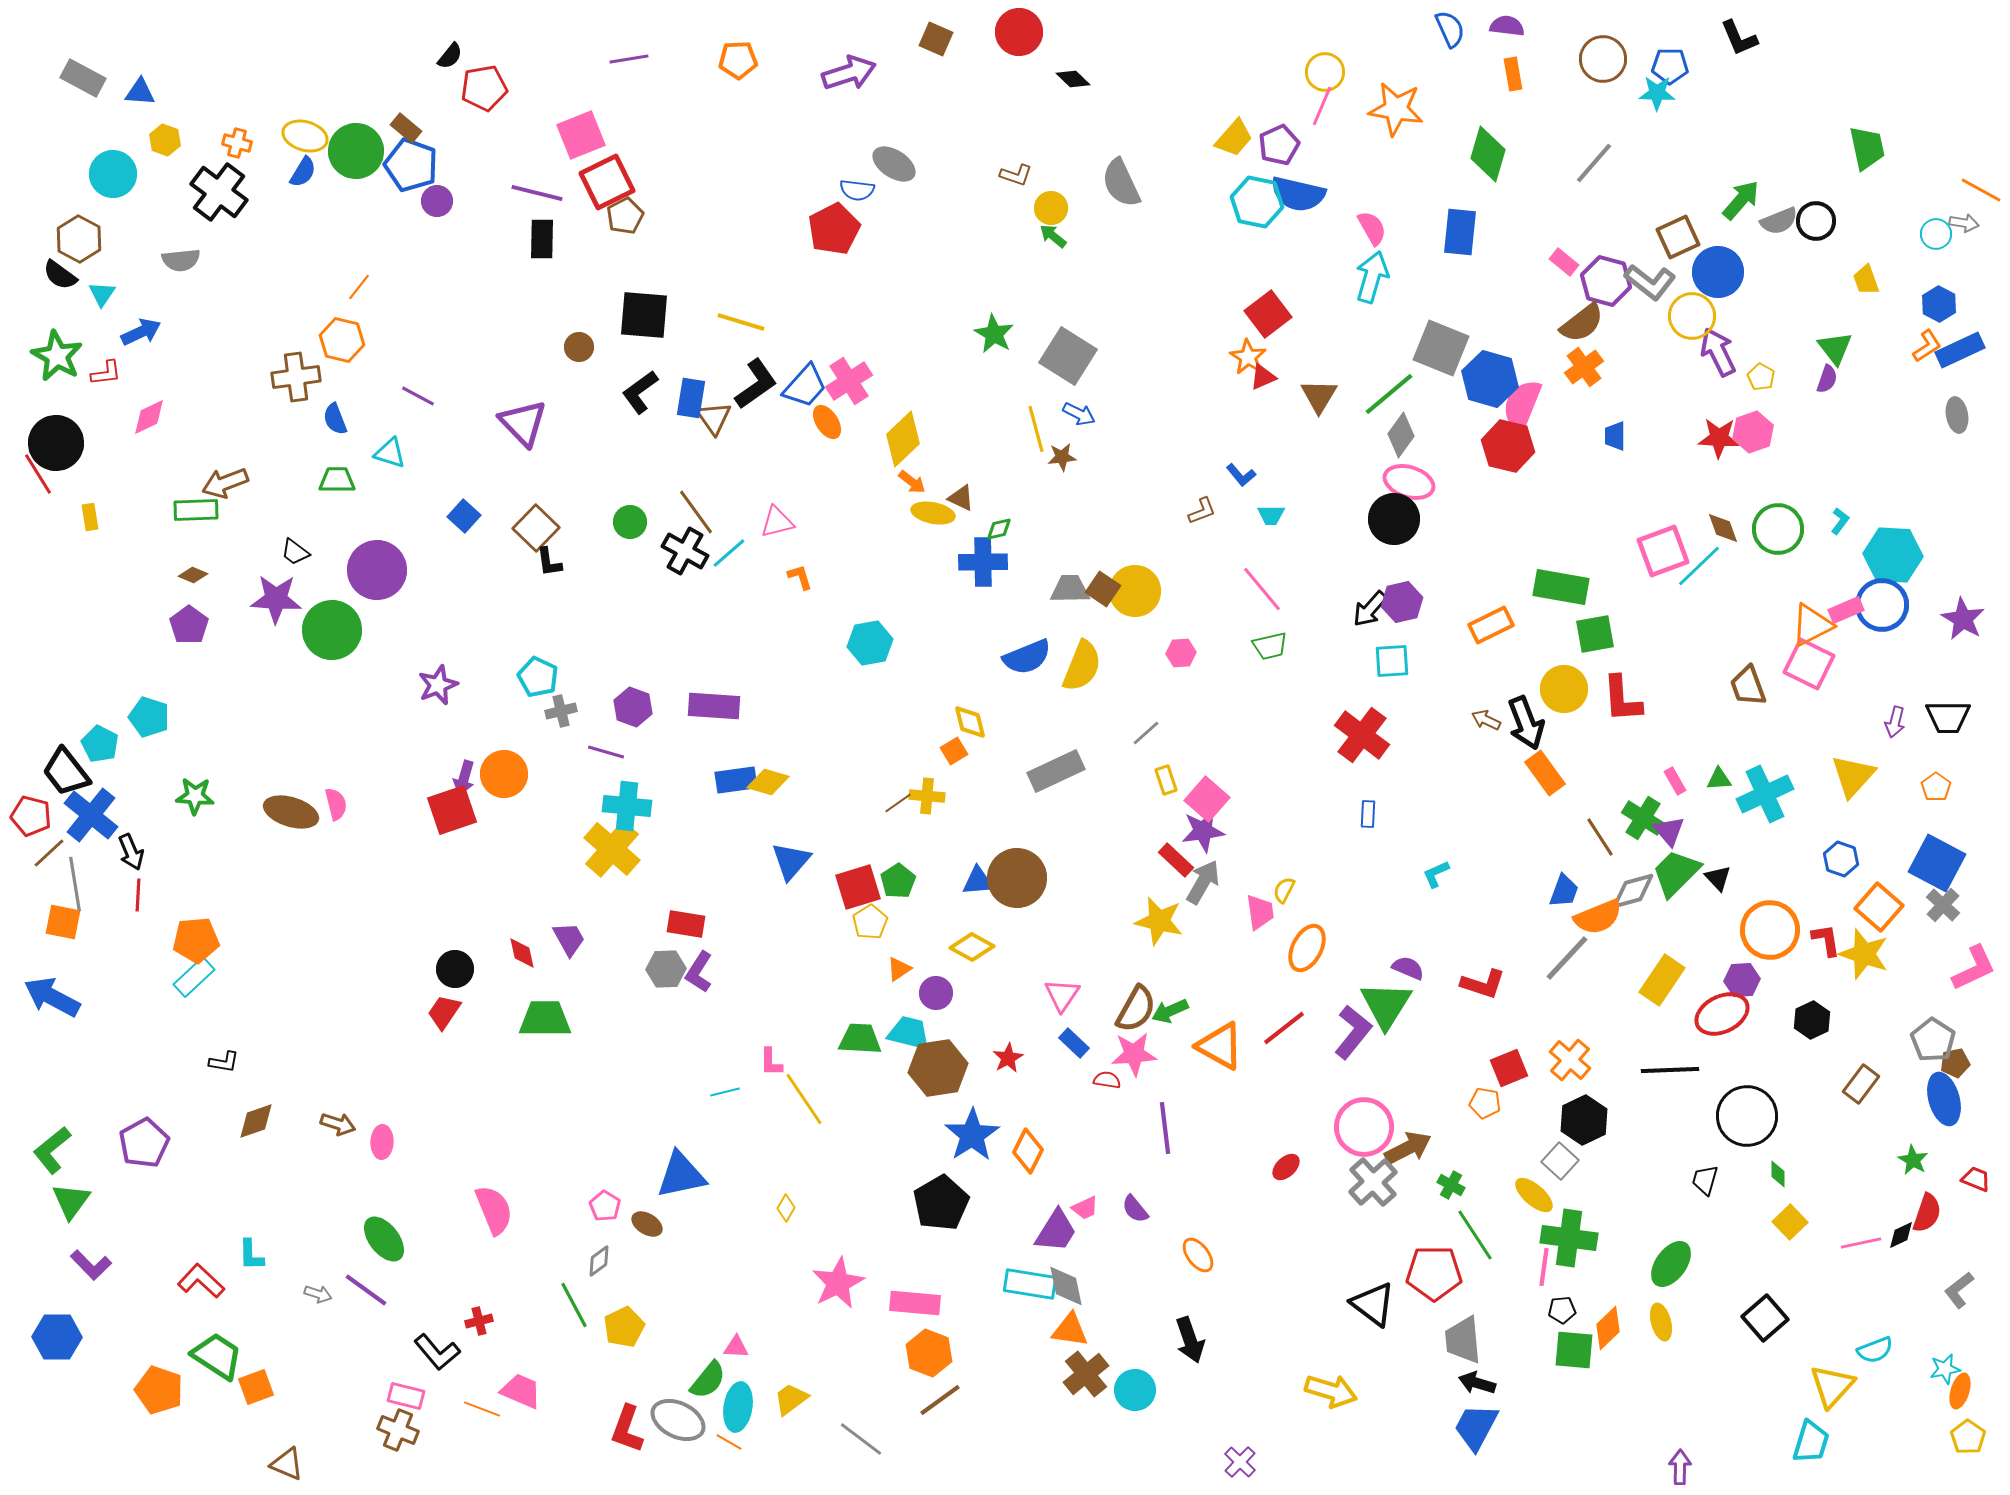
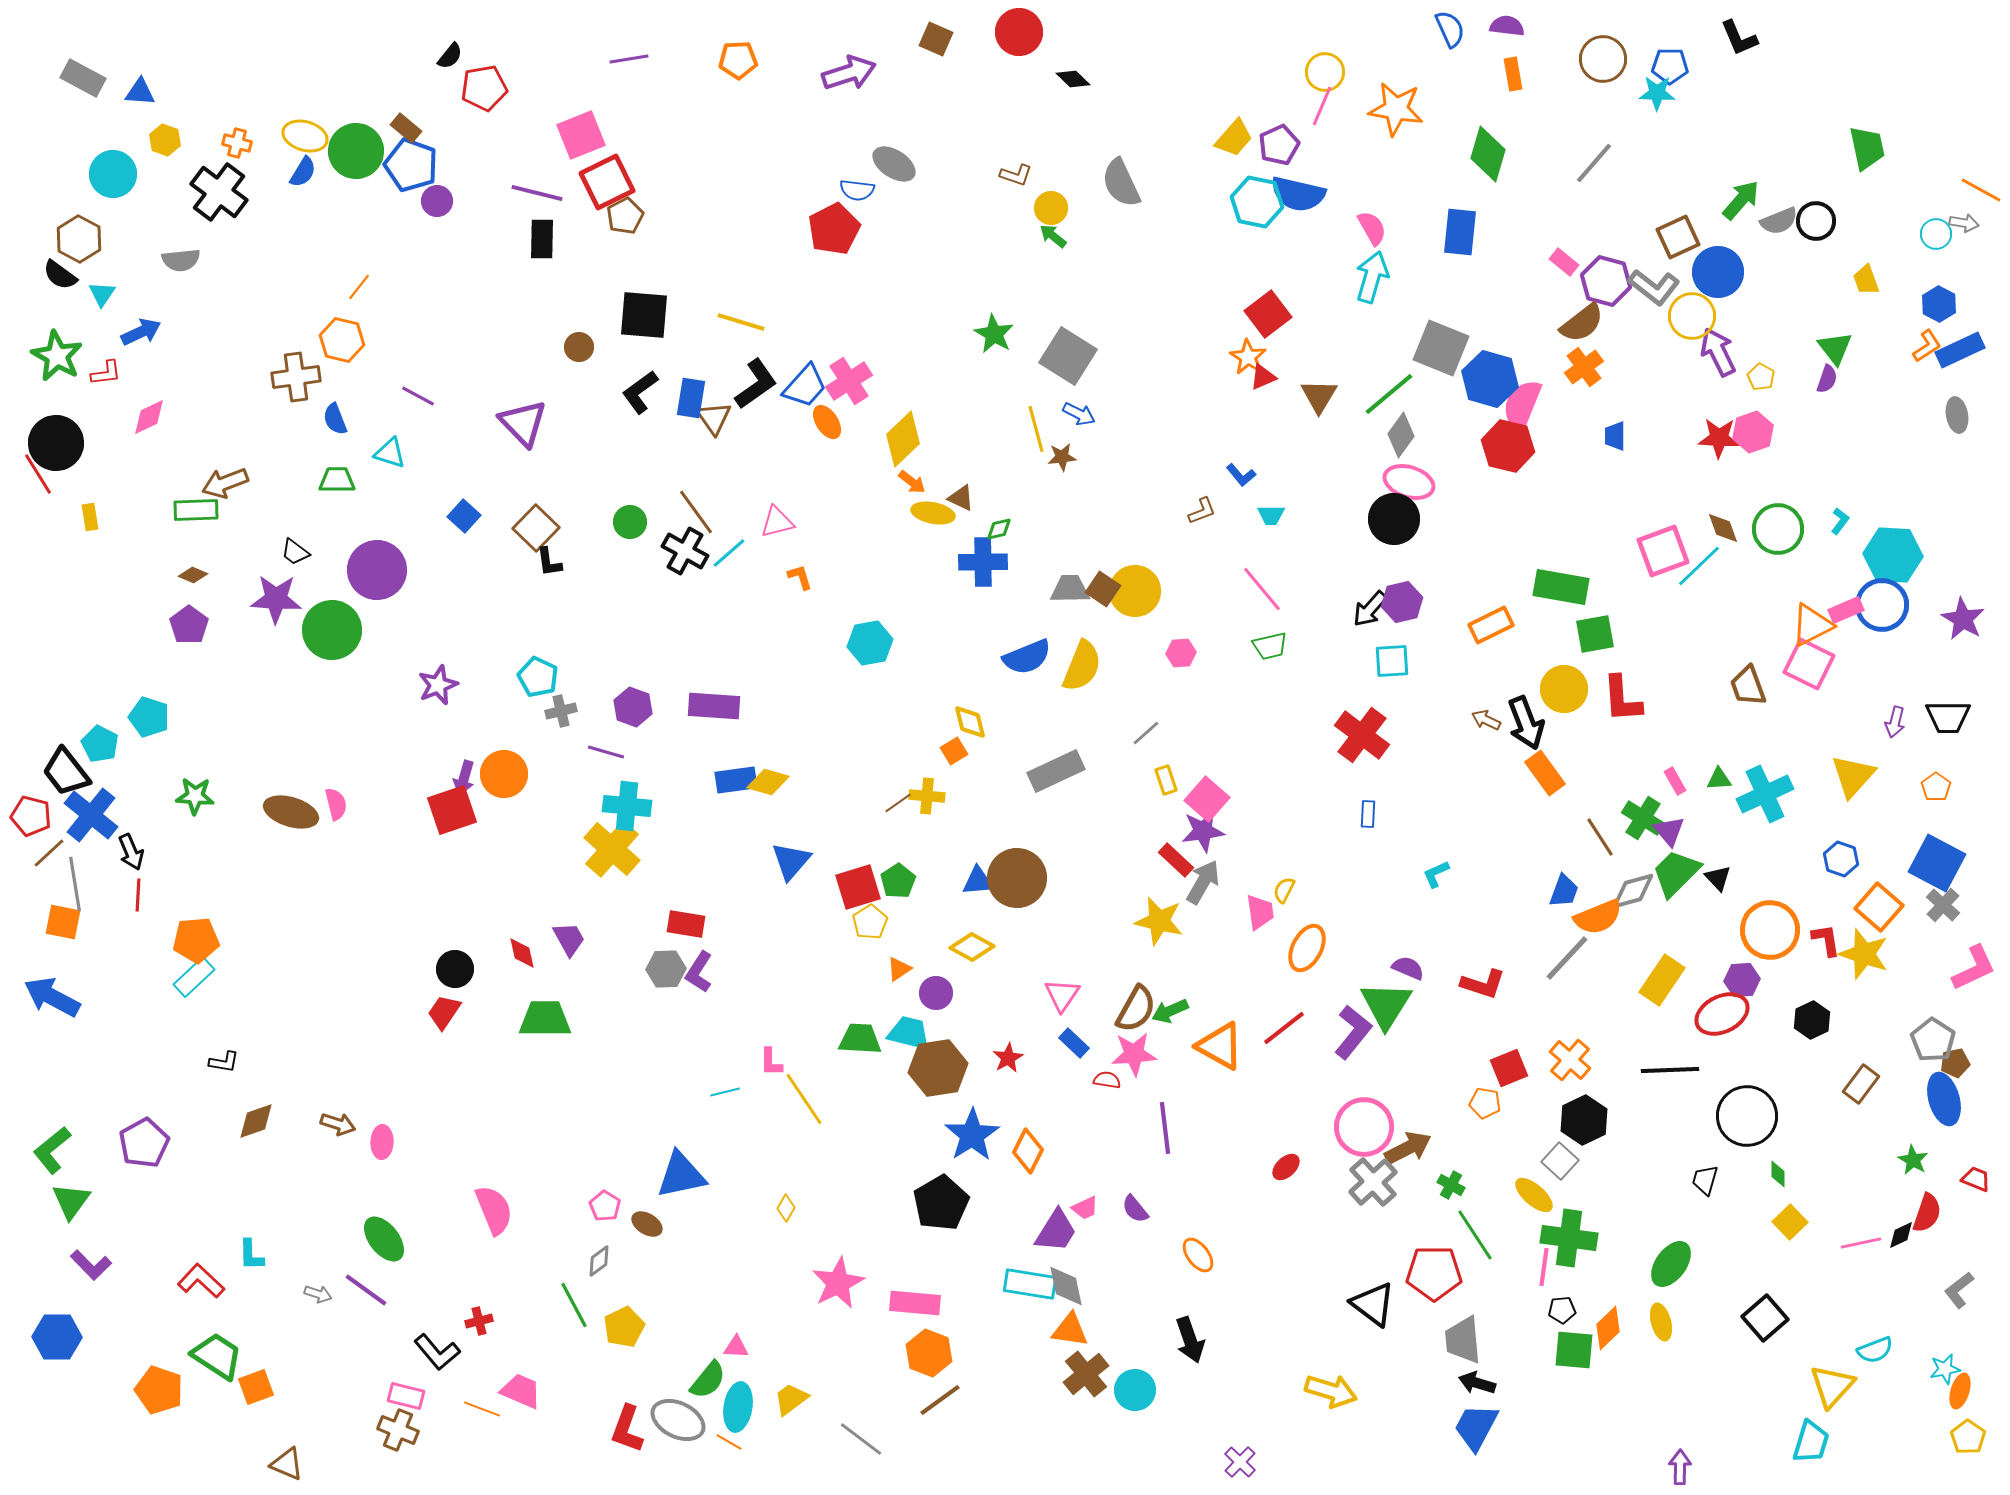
gray L-shape at (1650, 282): moved 4 px right, 5 px down
